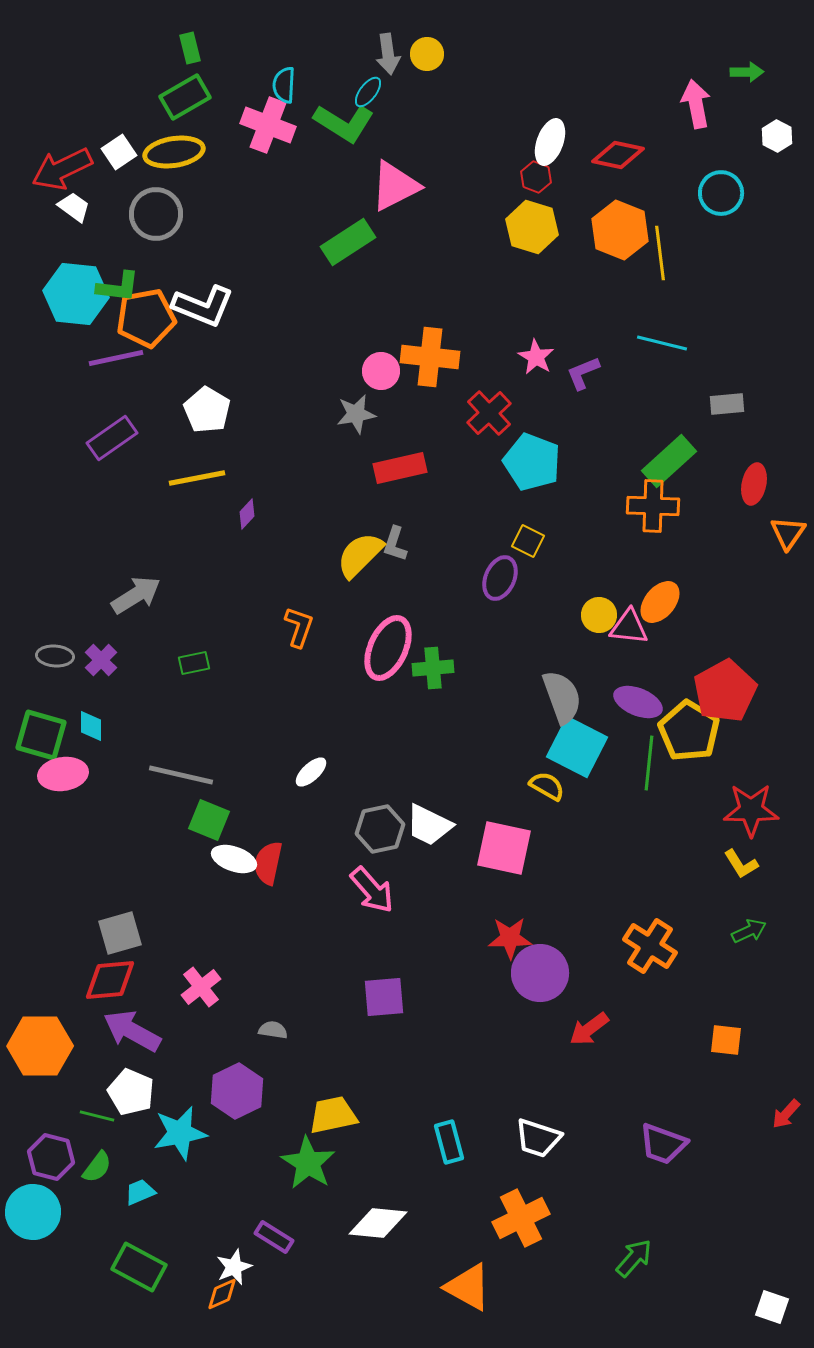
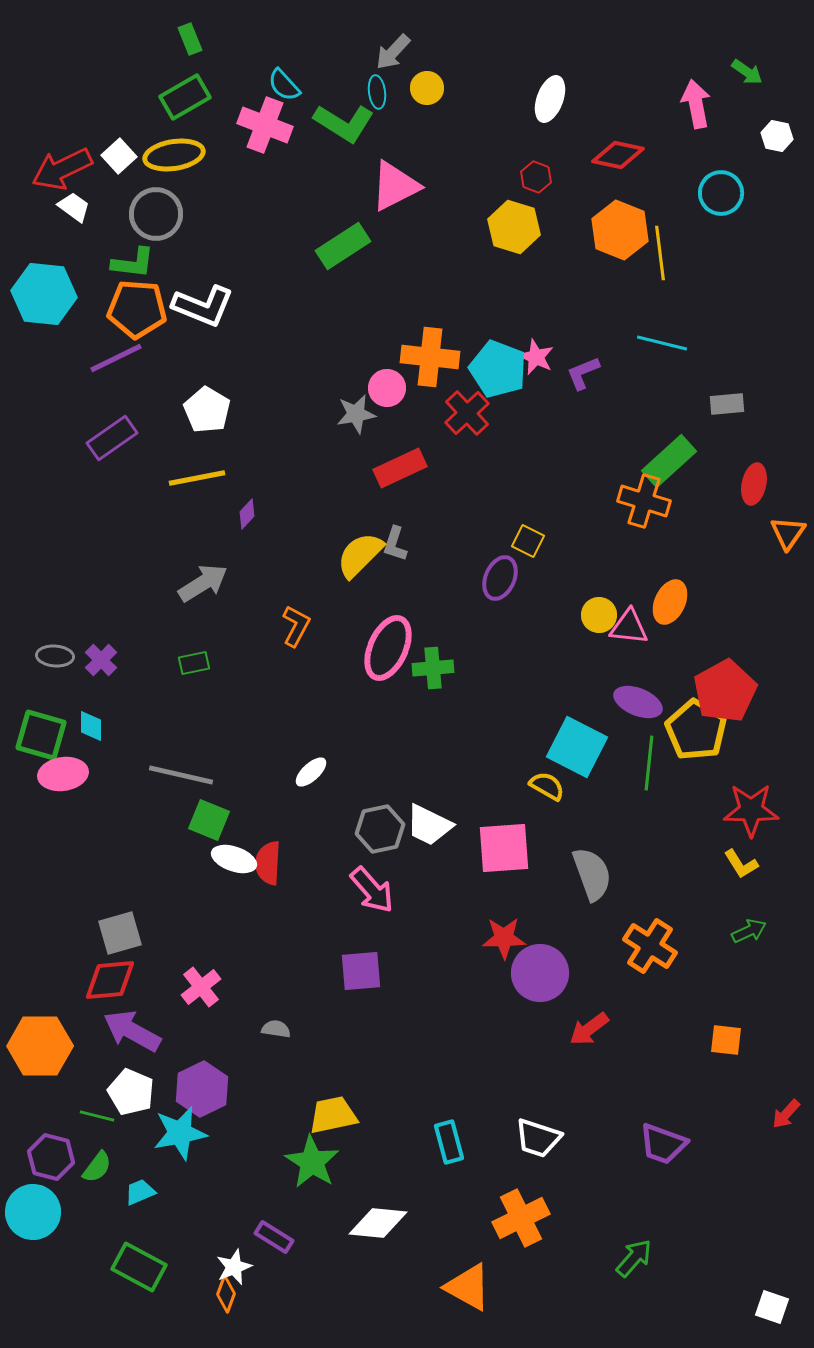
green rectangle at (190, 48): moved 9 px up; rotated 8 degrees counterclockwise
gray arrow at (388, 54): moved 5 px right, 2 px up; rotated 51 degrees clockwise
yellow circle at (427, 54): moved 34 px down
green arrow at (747, 72): rotated 36 degrees clockwise
cyan semicircle at (284, 85): rotated 45 degrees counterclockwise
cyan ellipse at (368, 92): moved 9 px right; rotated 44 degrees counterclockwise
pink cross at (268, 125): moved 3 px left
white hexagon at (777, 136): rotated 16 degrees counterclockwise
white ellipse at (550, 142): moved 43 px up
white square at (119, 152): moved 4 px down; rotated 8 degrees counterclockwise
yellow ellipse at (174, 152): moved 3 px down
yellow hexagon at (532, 227): moved 18 px left
green rectangle at (348, 242): moved 5 px left, 4 px down
green L-shape at (118, 287): moved 15 px right, 24 px up
cyan hexagon at (76, 294): moved 32 px left
orange pentagon at (146, 318): moved 9 px left, 9 px up; rotated 14 degrees clockwise
pink star at (536, 357): rotated 6 degrees counterclockwise
purple line at (116, 358): rotated 14 degrees counterclockwise
pink circle at (381, 371): moved 6 px right, 17 px down
red cross at (489, 413): moved 22 px left
cyan pentagon at (532, 462): moved 34 px left, 93 px up
red rectangle at (400, 468): rotated 12 degrees counterclockwise
orange cross at (653, 506): moved 9 px left, 5 px up; rotated 15 degrees clockwise
gray arrow at (136, 595): moved 67 px right, 12 px up
orange ellipse at (660, 602): moved 10 px right; rotated 15 degrees counterclockwise
orange L-shape at (299, 627): moved 3 px left, 1 px up; rotated 9 degrees clockwise
gray semicircle at (562, 697): moved 30 px right, 177 px down
yellow pentagon at (689, 731): moved 7 px right, 1 px up
pink square at (504, 848): rotated 16 degrees counterclockwise
red semicircle at (268, 863): rotated 9 degrees counterclockwise
red star at (510, 938): moved 6 px left
purple square at (384, 997): moved 23 px left, 26 px up
gray semicircle at (273, 1030): moved 3 px right, 1 px up
purple hexagon at (237, 1091): moved 35 px left, 2 px up
green star at (308, 1163): moved 4 px right, 1 px up
orange diamond at (222, 1294): moved 4 px right; rotated 45 degrees counterclockwise
